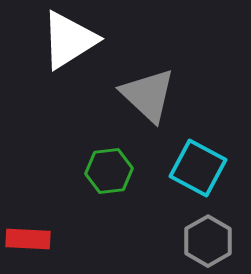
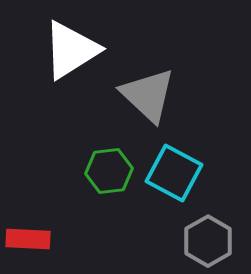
white triangle: moved 2 px right, 10 px down
cyan square: moved 24 px left, 5 px down
